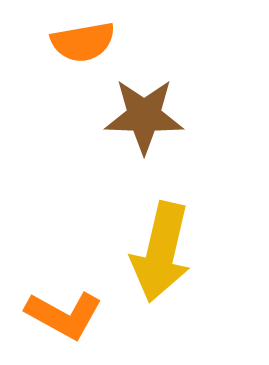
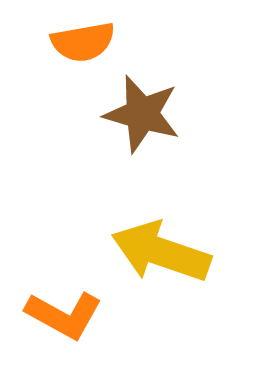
brown star: moved 2 px left, 2 px up; rotated 14 degrees clockwise
yellow arrow: rotated 96 degrees clockwise
